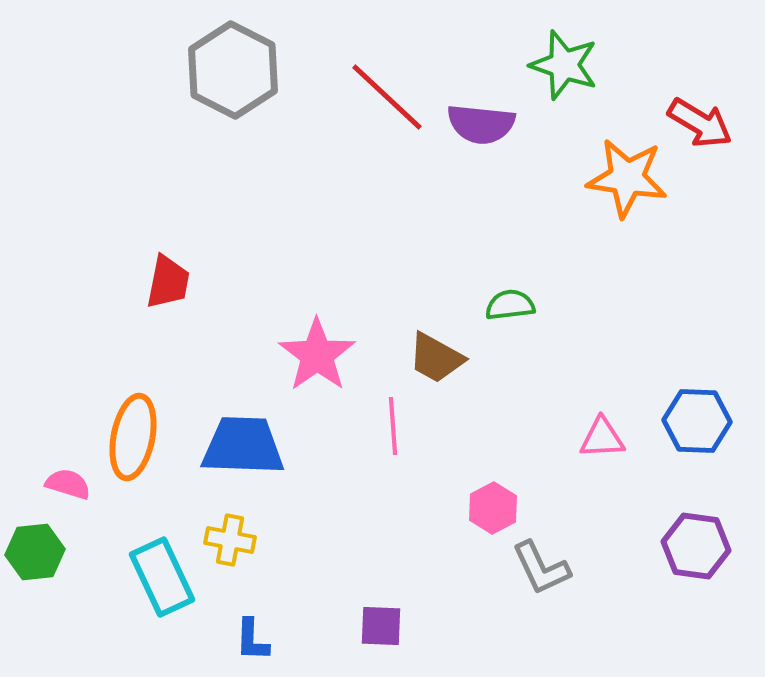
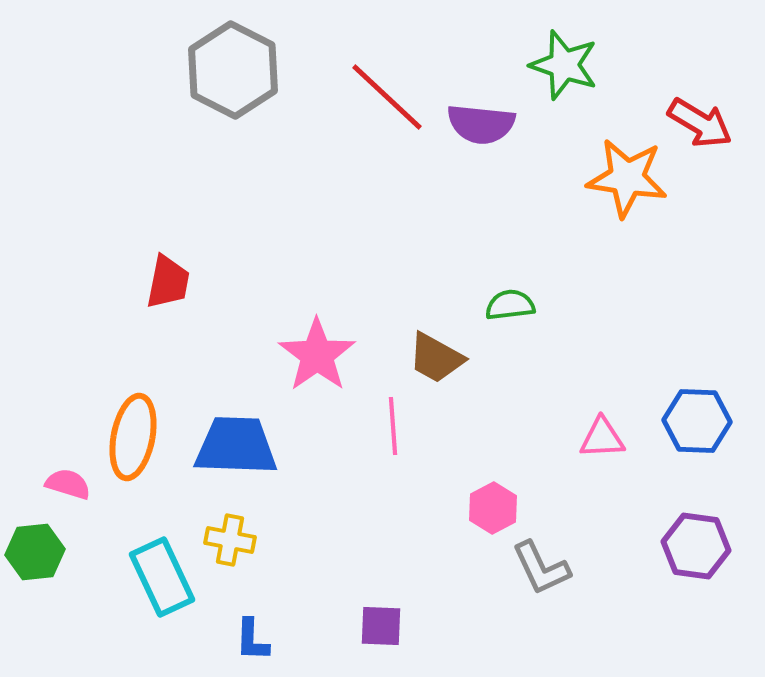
blue trapezoid: moved 7 px left
